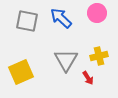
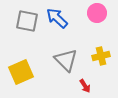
blue arrow: moved 4 px left
yellow cross: moved 2 px right
gray triangle: rotated 15 degrees counterclockwise
red arrow: moved 3 px left, 8 px down
